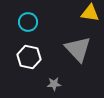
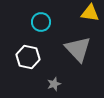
cyan circle: moved 13 px right
white hexagon: moved 1 px left
gray star: rotated 16 degrees counterclockwise
